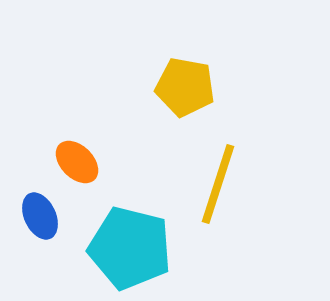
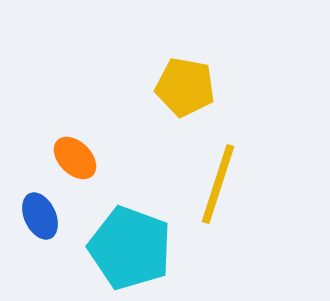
orange ellipse: moved 2 px left, 4 px up
cyan pentagon: rotated 6 degrees clockwise
